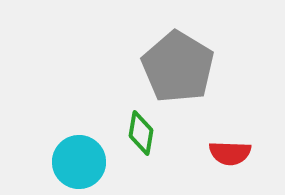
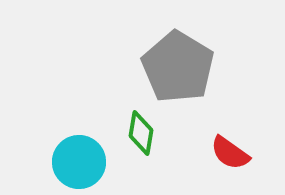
red semicircle: rotated 33 degrees clockwise
